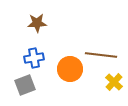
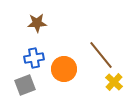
brown line: rotated 44 degrees clockwise
orange circle: moved 6 px left
